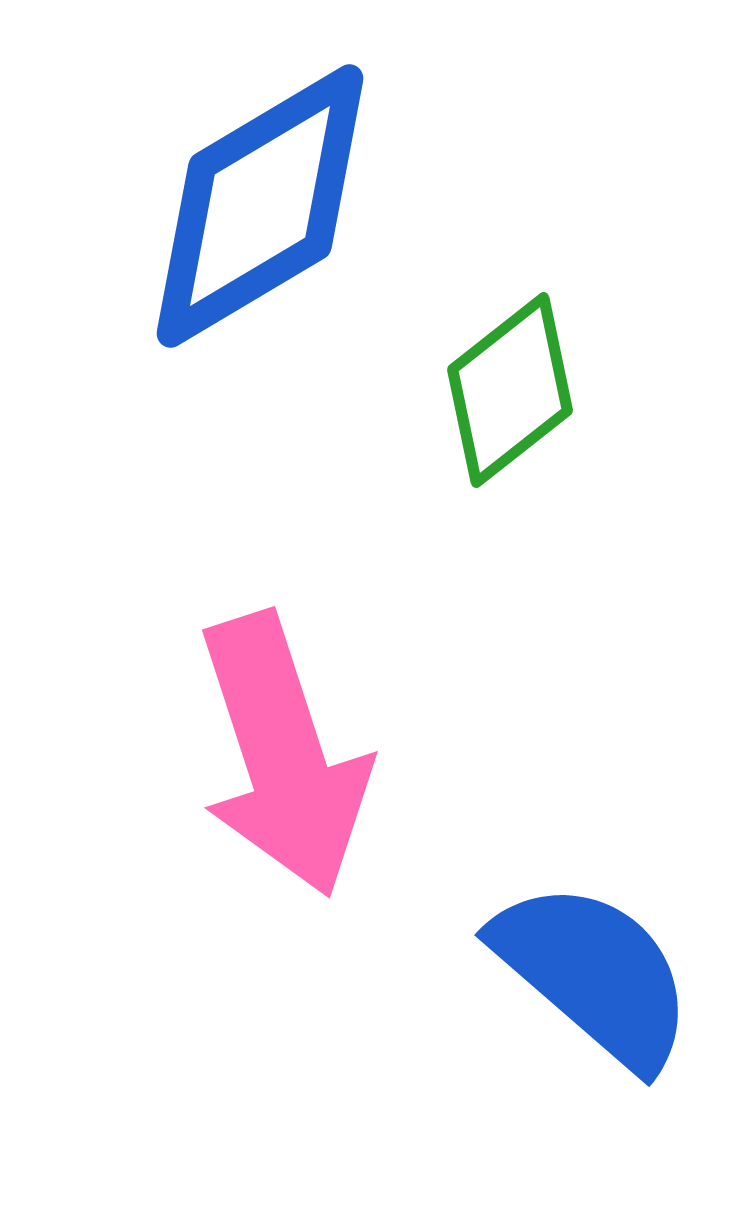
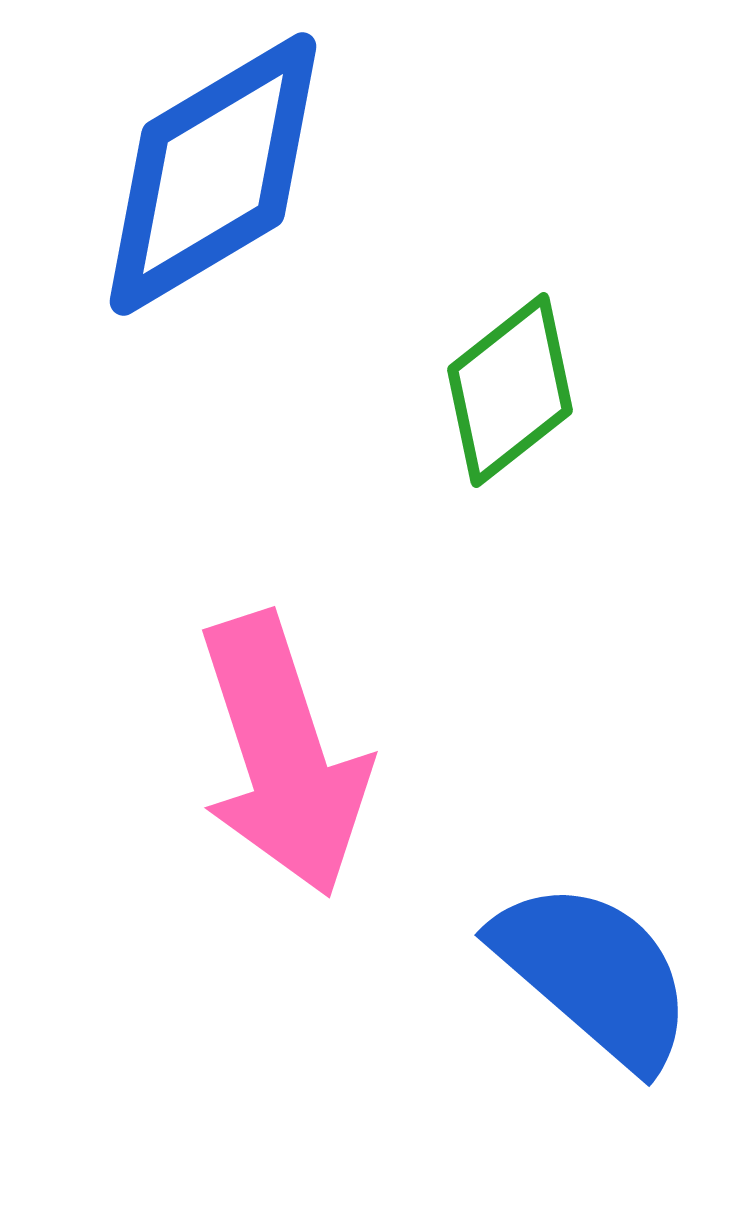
blue diamond: moved 47 px left, 32 px up
